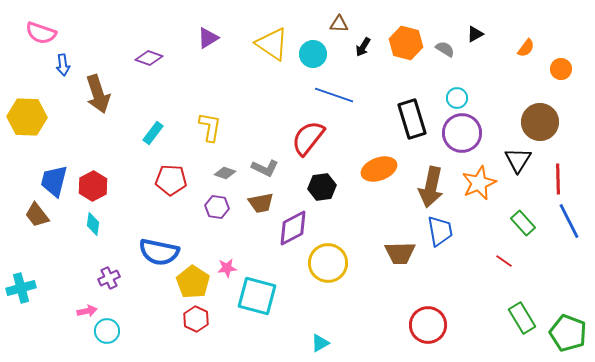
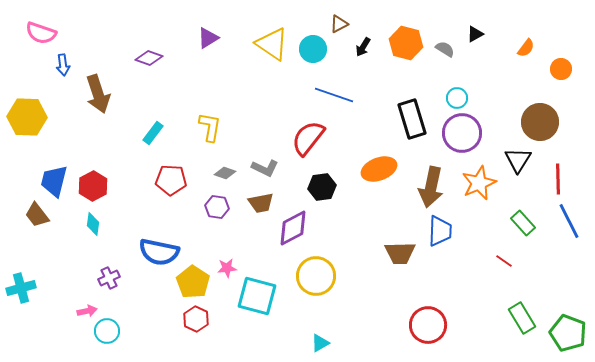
brown triangle at (339, 24): rotated 30 degrees counterclockwise
cyan circle at (313, 54): moved 5 px up
blue trapezoid at (440, 231): rotated 12 degrees clockwise
yellow circle at (328, 263): moved 12 px left, 13 px down
